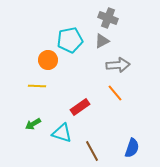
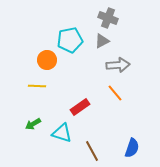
orange circle: moved 1 px left
